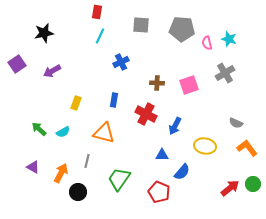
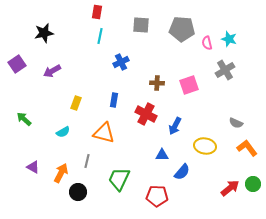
cyan line: rotated 14 degrees counterclockwise
gray cross: moved 3 px up
green arrow: moved 15 px left, 10 px up
green trapezoid: rotated 10 degrees counterclockwise
red pentagon: moved 2 px left, 4 px down; rotated 20 degrees counterclockwise
